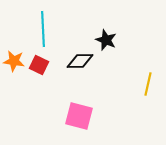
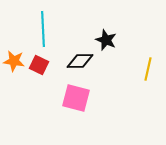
yellow line: moved 15 px up
pink square: moved 3 px left, 18 px up
